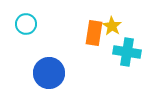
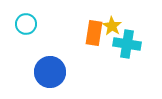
cyan cross: moved 8 px up
blue circle: moved 1 px right, 1 px up
